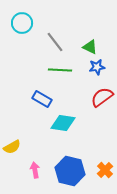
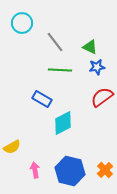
cyan diamond: rotated 35 degrees counterclockwise
